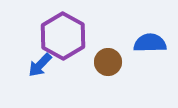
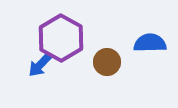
purple hexagon: moved 2 px left, 2 px down
brown circle: moved 1 px left
